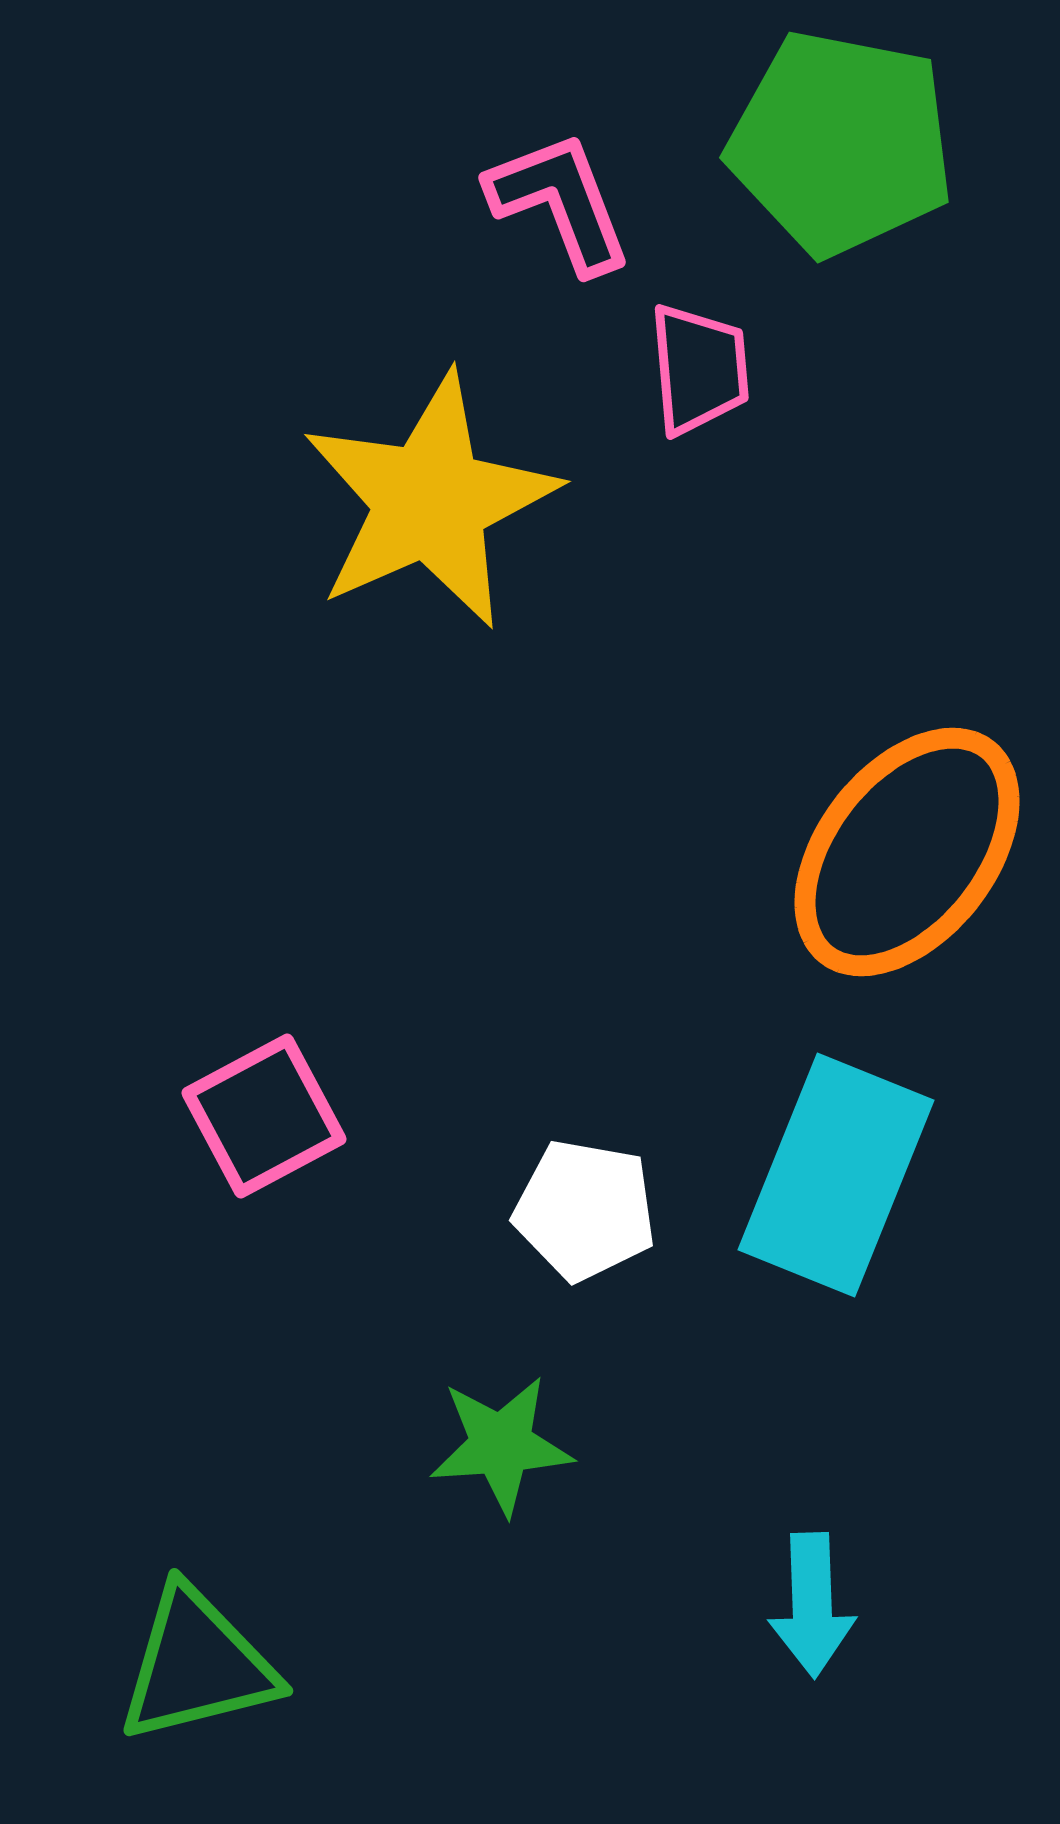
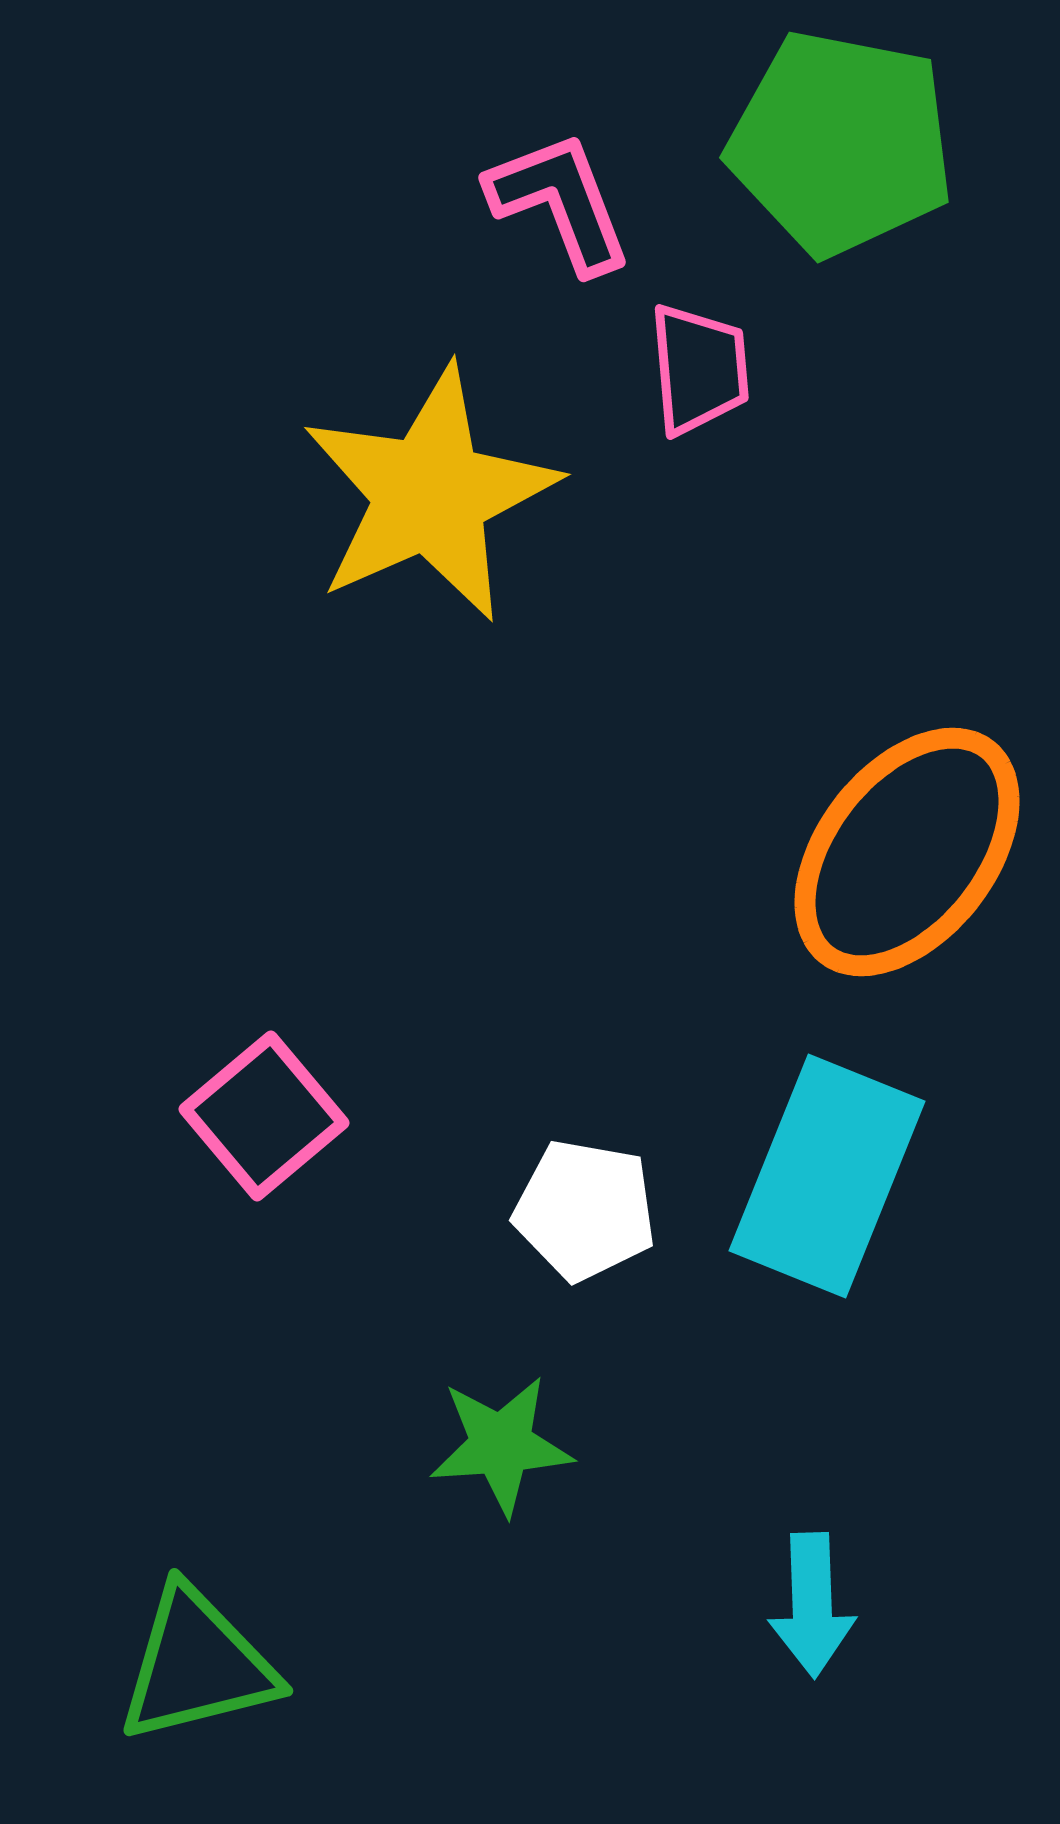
yellow star: moved 7 px up
pink square: rotated 12 degrees counterclockwise
cyan rectangle: moved 9 px left, 1 px down
